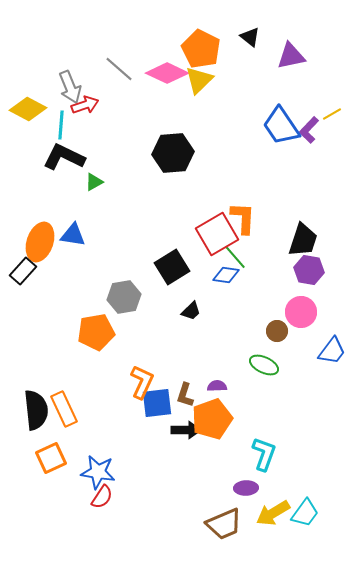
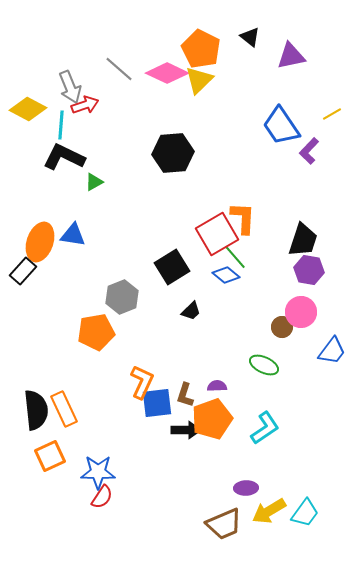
purple L-shape at (309, 130): moved 21 px down
blue diamond at (226, 275): rotated 32 degrees clockwise
gray hexagon at (124, 297): moved 2 px left; rotated 12 degrees counterclockwise
brown circle at (277, 331): moved 5 px right, 4 px up
cyan L-shape at (264, 454): moved 1 px right, 26 px up; rotated 36 degrees clockwise
orange square at (51, 458): moved 1 px left, 2 px up
blue star at (98, 472): rotated 8 degrees counterclockwise
yellow arrow at (273, 513): moved 4 px left, 2 px up
